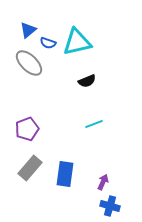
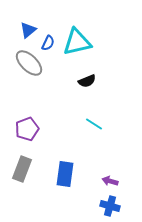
blue semicircle: rotated 84 degrees counterclockwise
cyan line: rotated 54 degrees clockwise
gray rectangle: moved 8 px left, 1 px down; rotated 20 degrees counterclockwise
purple arrow: moved 7 px right, 1 px up; rotated 98 degrees counterclockwise
